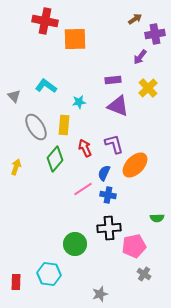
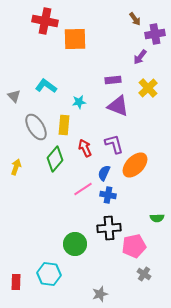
brown arrow: rotated 88 degrees clockwise
